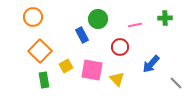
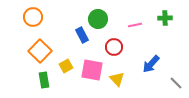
red circle: moved 6 px left
